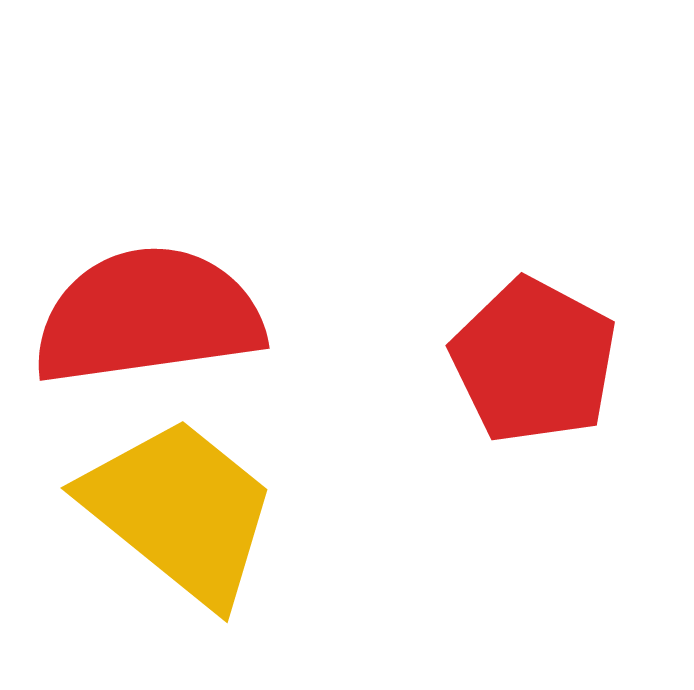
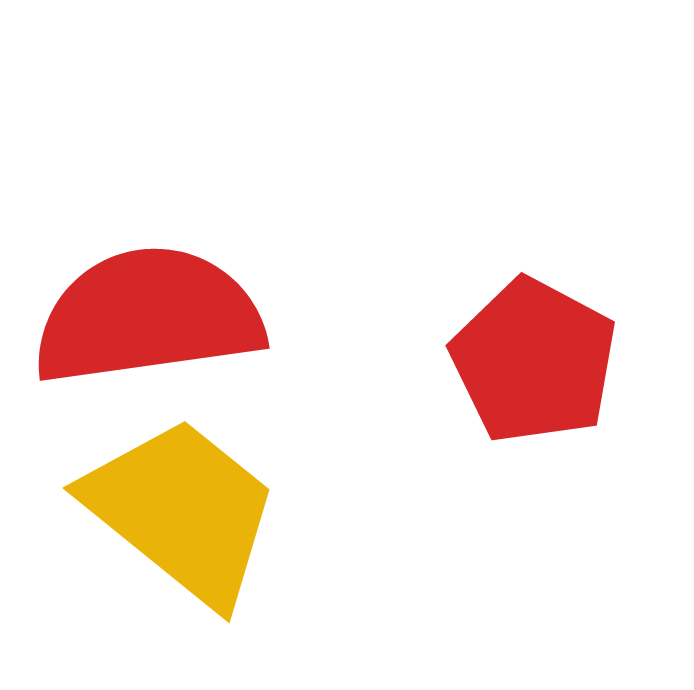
yellow trapezoid: moved 2 px right
